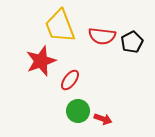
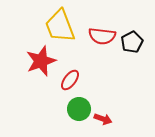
green circle: moved 1 px right, 2 px up
